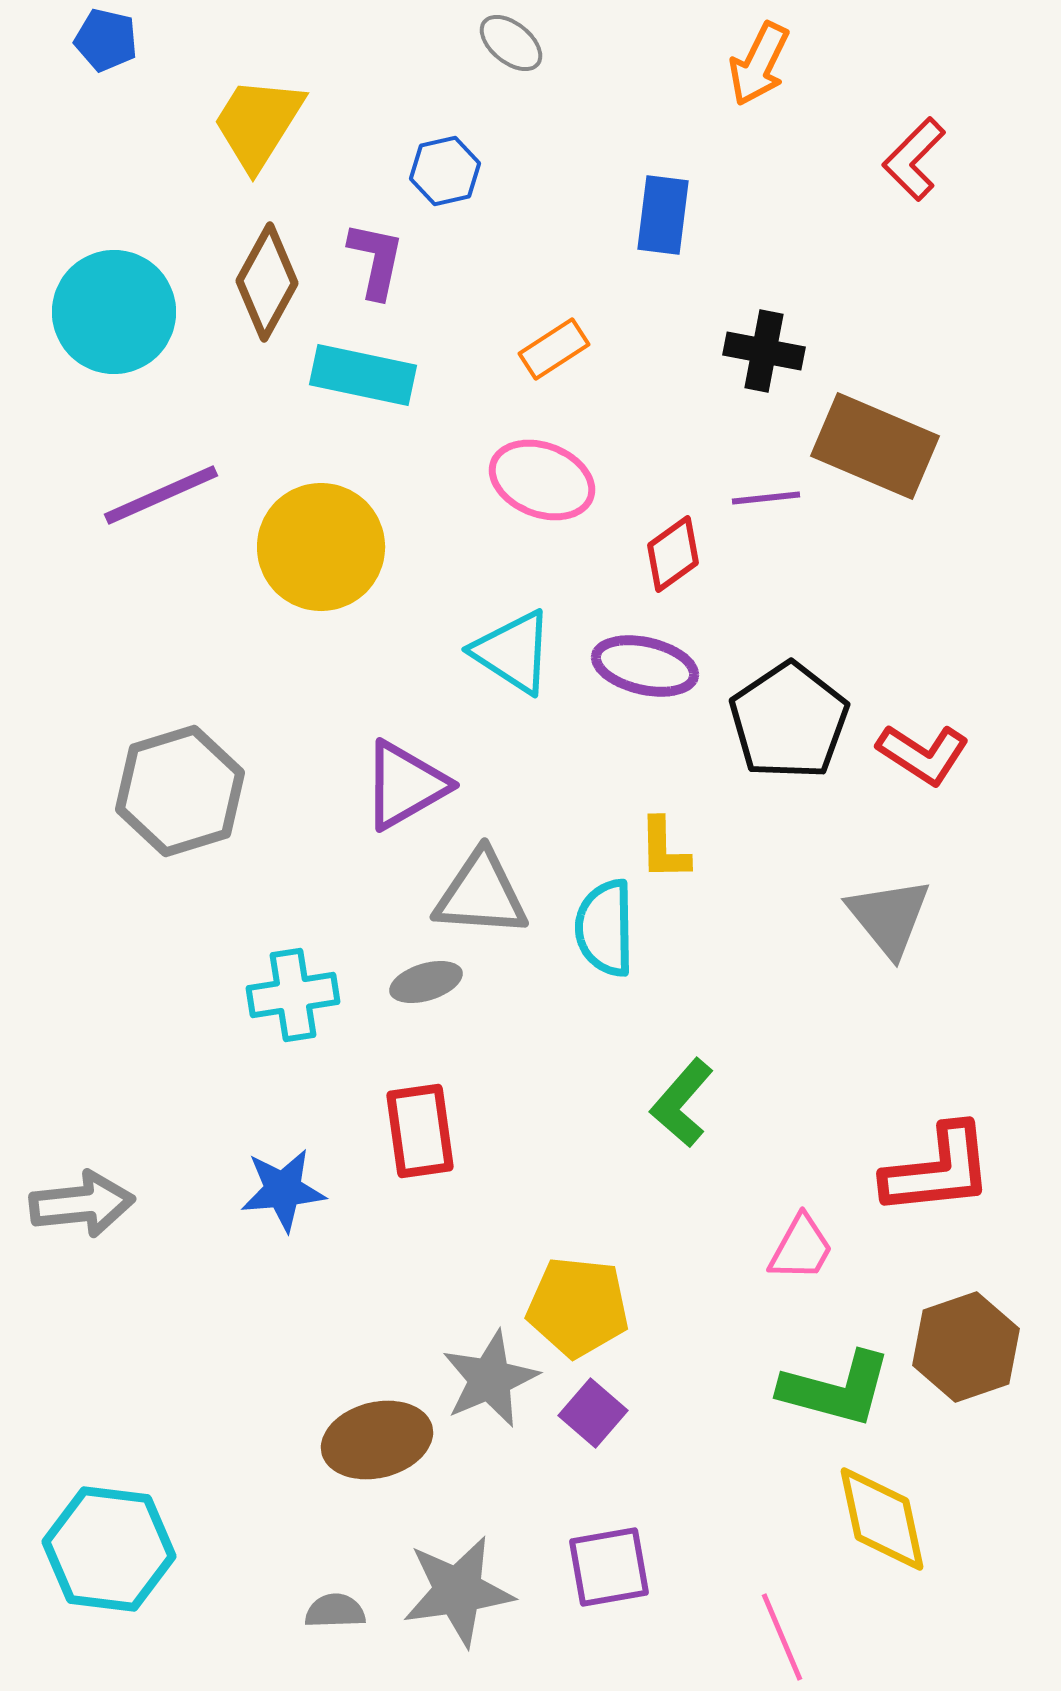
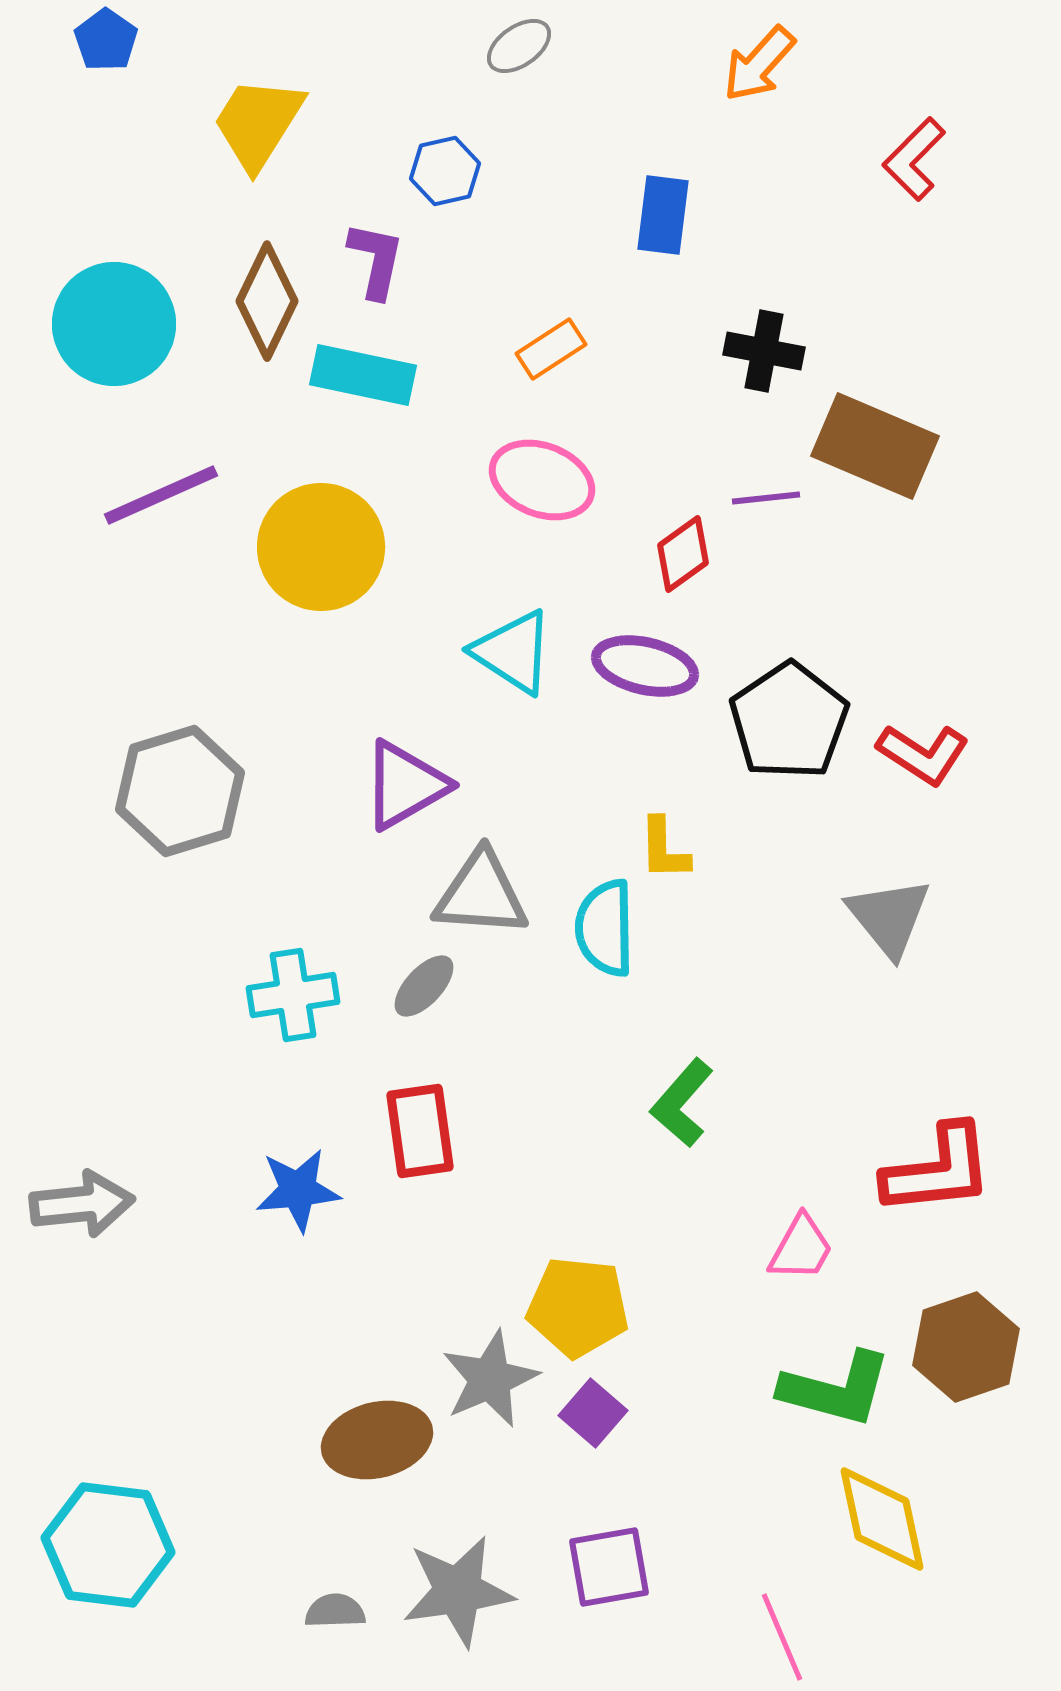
blue pentagon at (106, 40): rotated 22 degrees clockwise
gray ellipse at (511, 43): moved 8 px right, 3 px down; rotated 74 degrees counterclockwise
orange arrow at (759, 64): rotated 16 degrees clockwise
brown diamond at (267, 282): moved 19 px down; rotated 3 degrees counterclockwise
cyan circle at (114, 312): moved 12 px down
orange rectangle at (554, 349): moved 3 px left
red diamond at (673, 554): moved 10 px right
gray ellipse at (426, 982): moved 2 px left, 4 px down; rotated 30 degrees counterclockwise
blue star at (283, 1190): moved 15 px right
cyan hexagon at (109, 1549): moved 1 px left, 4 px up
